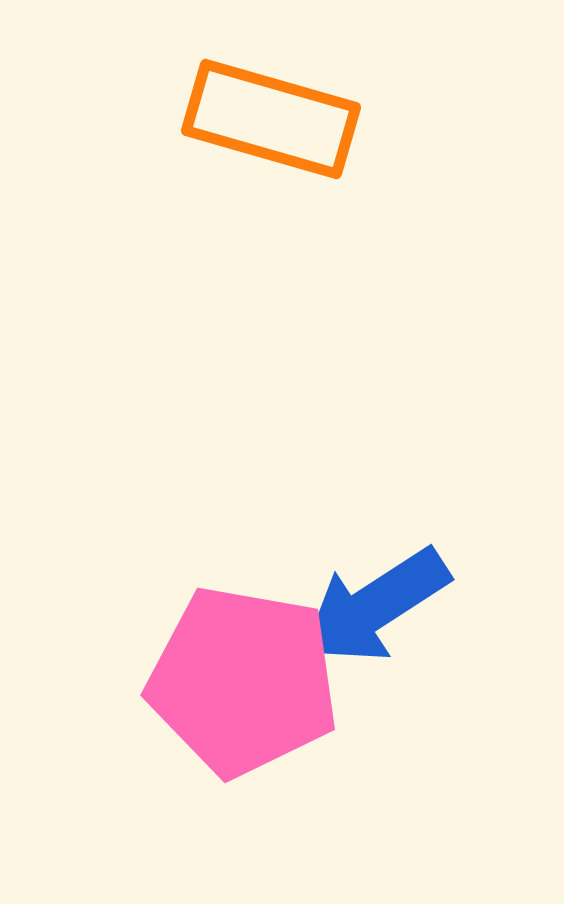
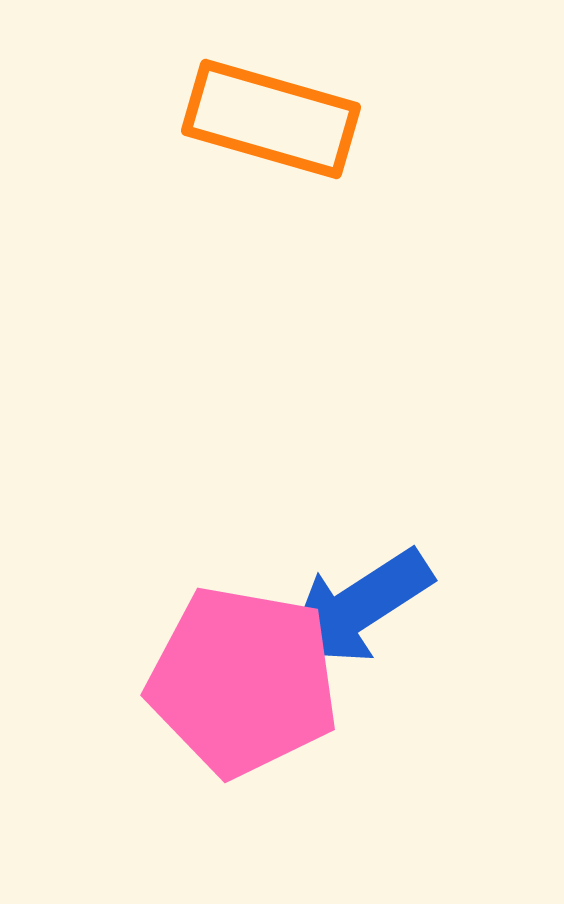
blue arrow: moved 17 px left, 1 px down
